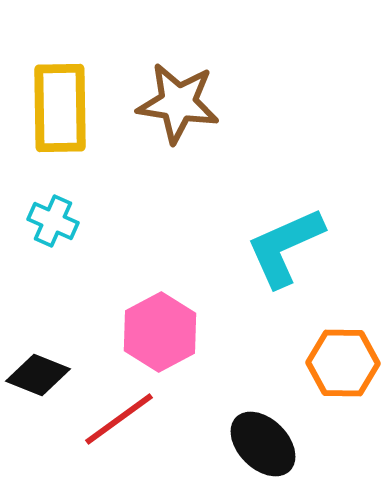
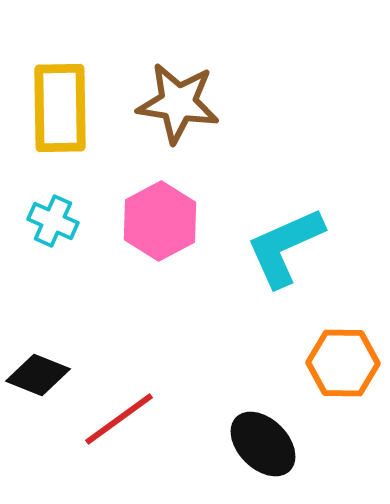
pink hexagon: moved 111 px up
